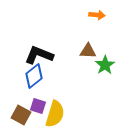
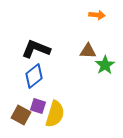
black L-shape: moved 3 px left, 6 px up
